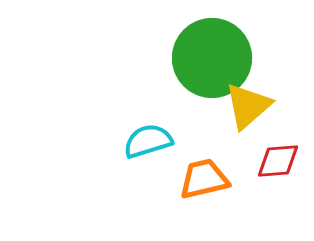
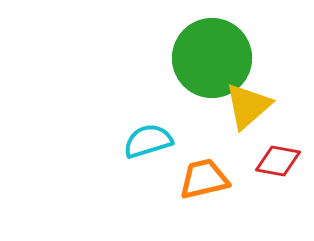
red diamond: rotated 15 degrees clockwise
